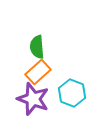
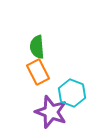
orange rectangle: rotated 75 degrees counterclockwise
purple star: moved 18 px right, 13 px down
